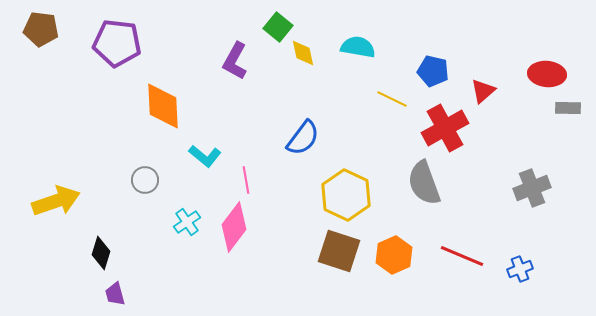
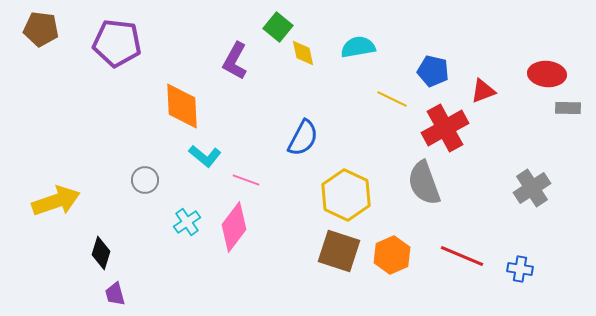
cyan semicircle: rotated 20 degrees counterclockwise
red triangle: rotated 20 degrees clockwise
orange diamond: moved 19 px right
blue semicircle: rotated 9 degrees counterclockwise
pink line: rotated 60 degrees counterclockwise
gray cross: rotated 12 degrees counterclockwise
orange hexagon: moved 2 px left
blue cross: rotated 30 degrees clockwise
